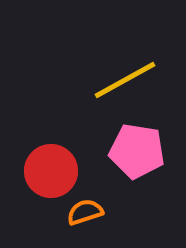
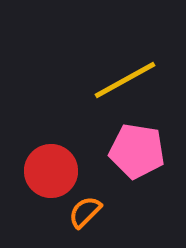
orange semicircle: rotated 27 degrees counterclockwise
